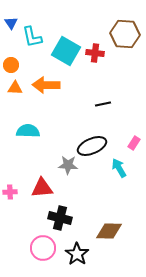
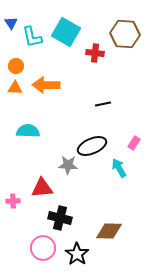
cyan square: moved 19 px up
orange circle: moved 5 px right, 1 px down
pink cross: moved 3 px right, 9 px down
